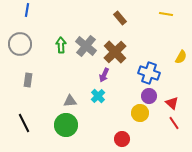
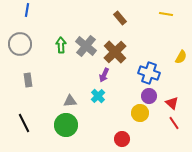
gray rectangle: rotated 16 degrees counterclockwise
